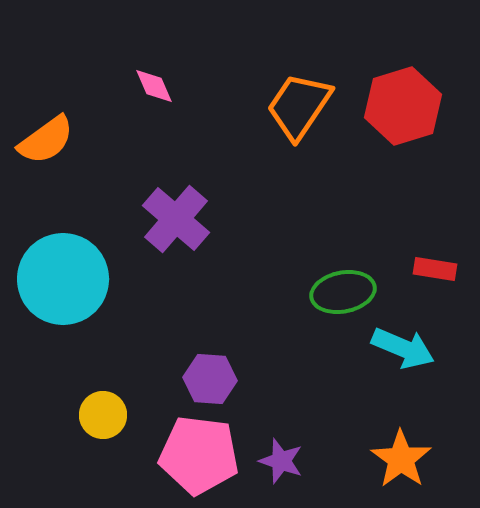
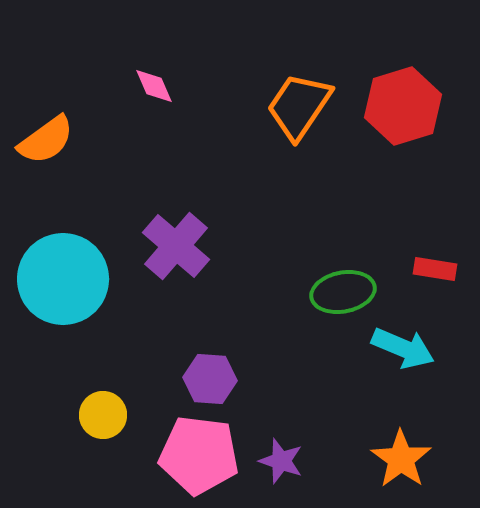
purple cross: moved 27 px down
